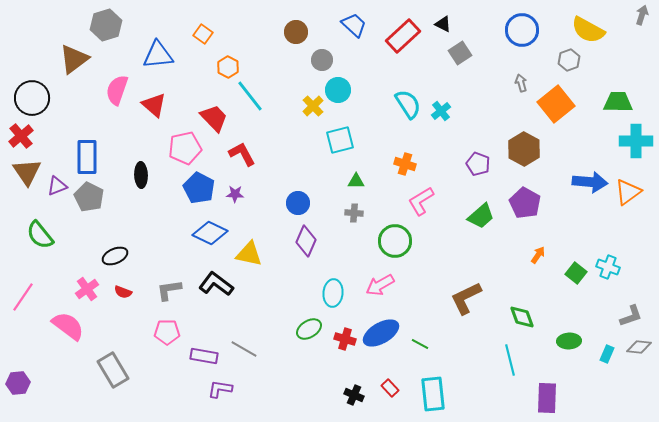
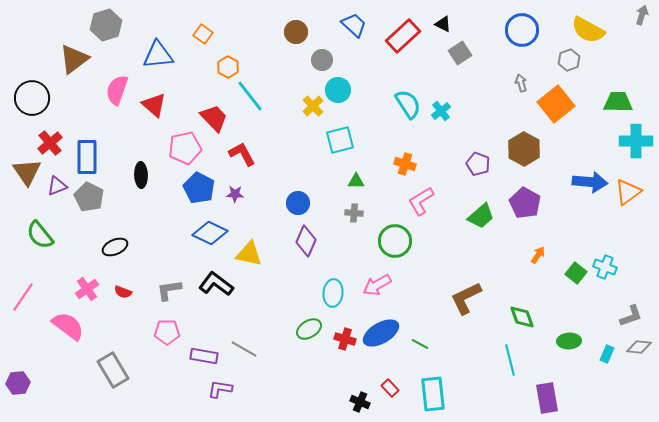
red cross at (21, 136): moved 29 px right, 7 px down
black ellipse at (115, 256): moved 9 px up
cyan cross at (608, 267): moved 3 px left
pink arrow at (380, 285): moved 3 px left
black cross at (354, 395): moved 6 px right, 7 px down
purple rectangle at (547, 398): rotated 12 degrees counterclockwise
